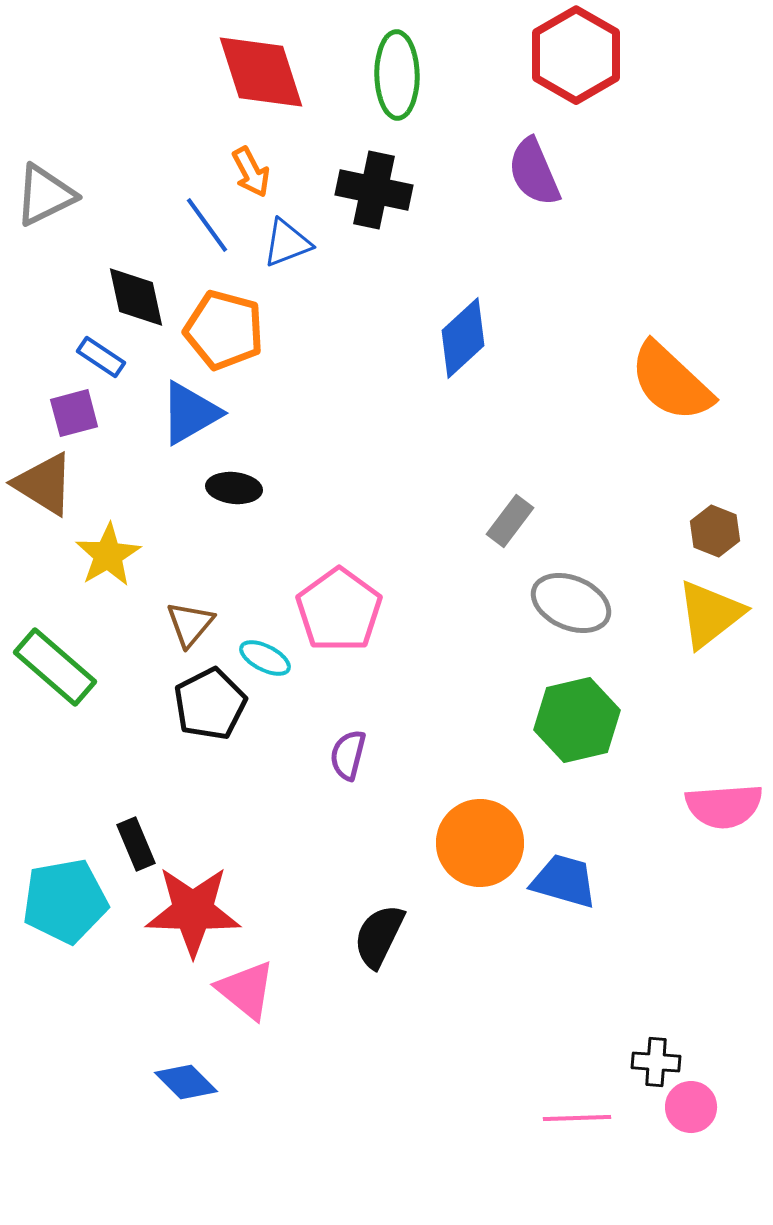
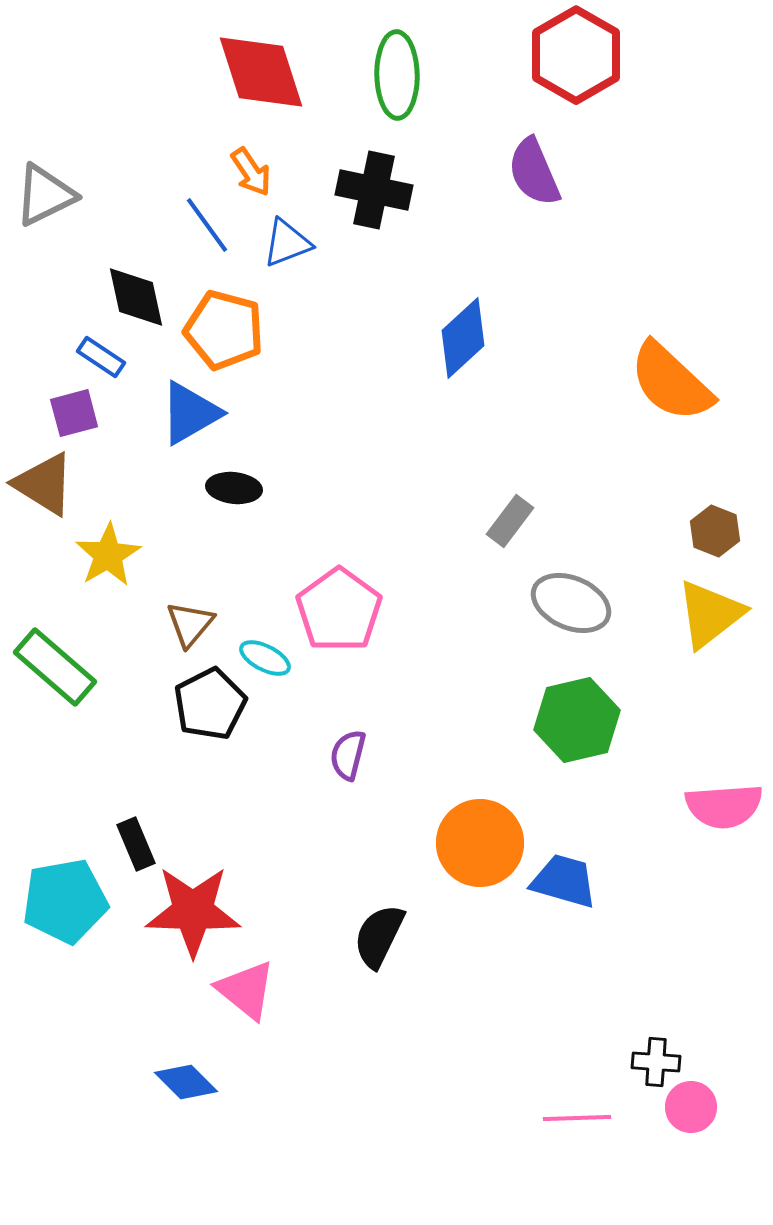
orange arrow at (251, 172): rotated 6 degrees counterclockwise
